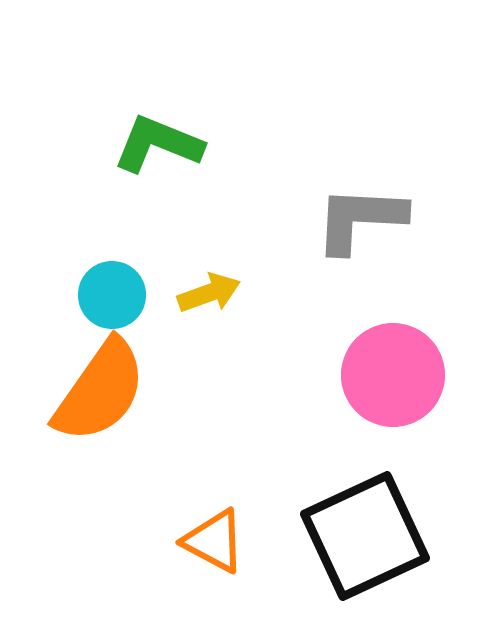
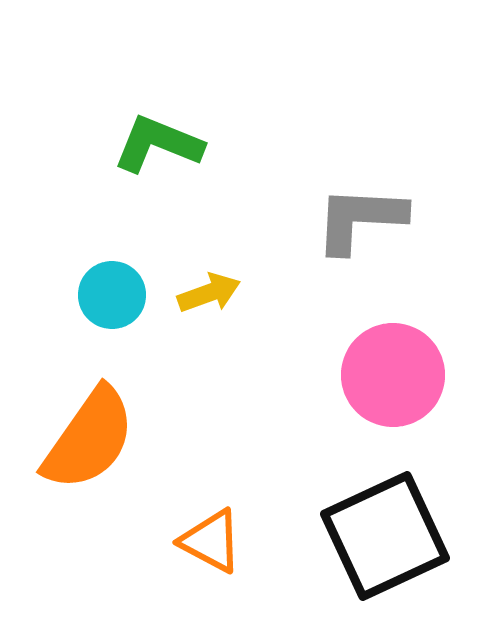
orange semicircle: moved 11 px left, 48 px down
black square: moved 20 px right
orange triangle: moved 3 px left
